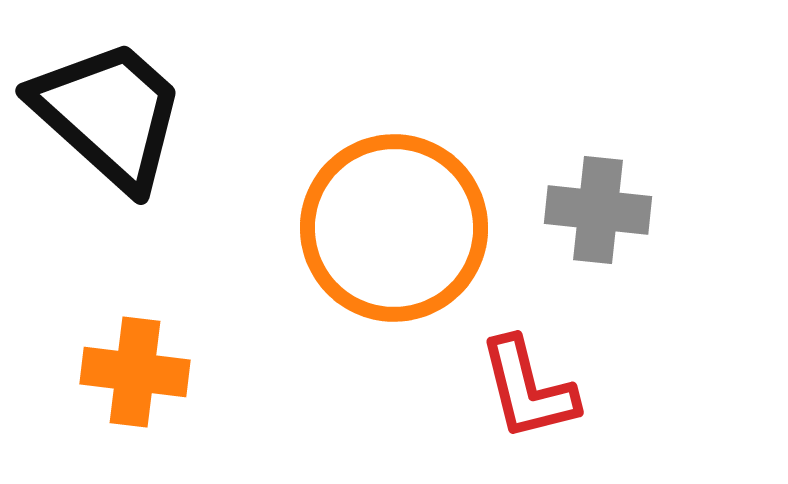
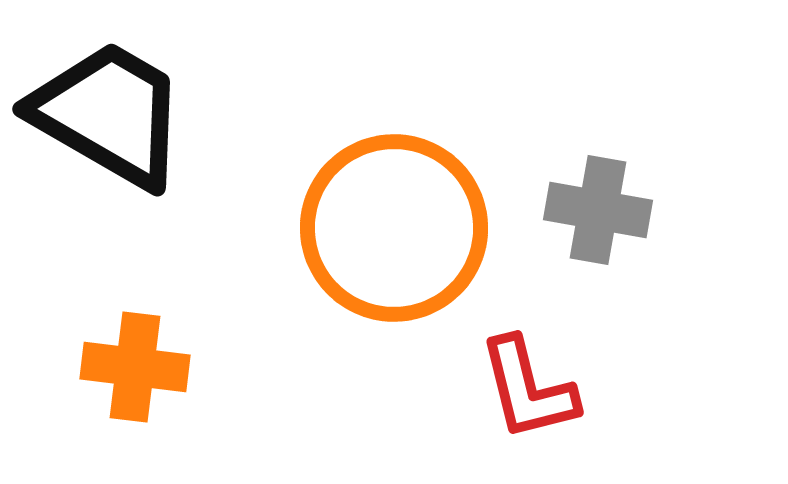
black trapezoid: rotated 12 degrees counterclockwise
gray cross: rotated 4 degrees clockwise
orange cross: moved 5 px up
